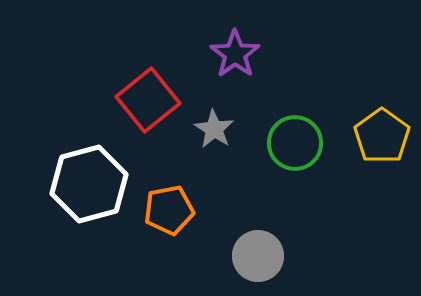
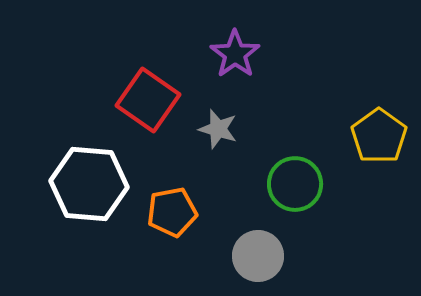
red square: rotated 16 degrees counterclockwise
gray star: moved 4 px right; rotated 15 degrees counterclockwise
yellow pentagon: moved 3 px left
green circle: moved 41 px down
white hexagon: rotated 20 degrees clockwise
orange pentagon: moved 3 px right, 2 px down
